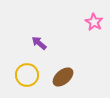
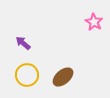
purple arrow: moved 16 px left
